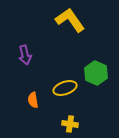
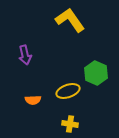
yellow ellipse: moved 3 px right, 3 px down
orange semicircle: rotated 84 degrees counterclockwise
